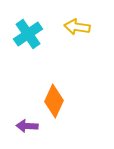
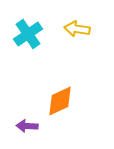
yellow arrow: moved 2 px down
orange diamond: moved 6 px right; rotated 40 degrees clockwise
